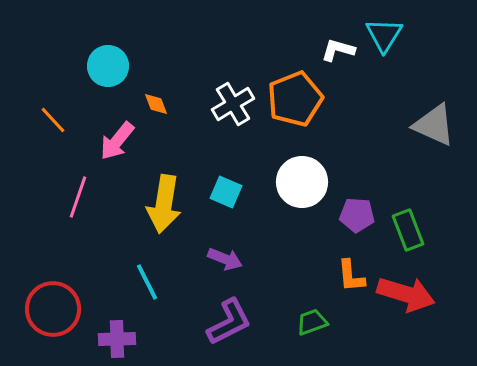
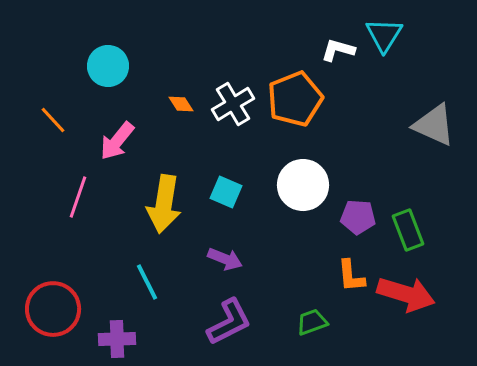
orange diamond: moved 25 px right; rotated 12 degrees counterclockwise
white circle: moved 1 px right, 3 px down
purple pentagon: moved 1 px right, 2 px down
